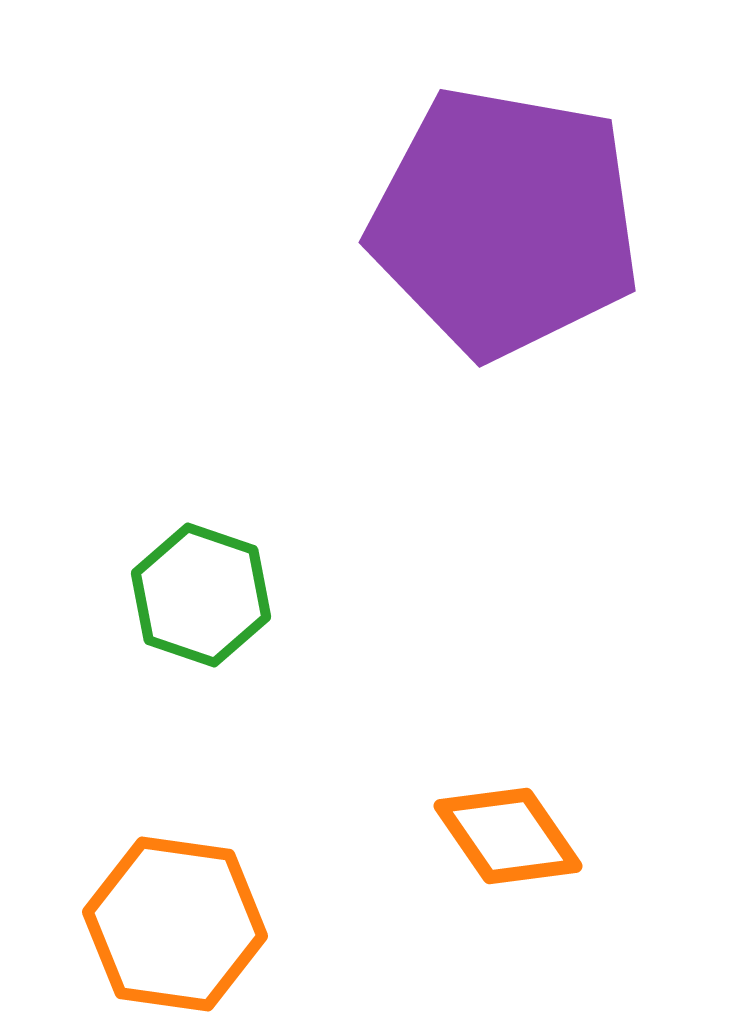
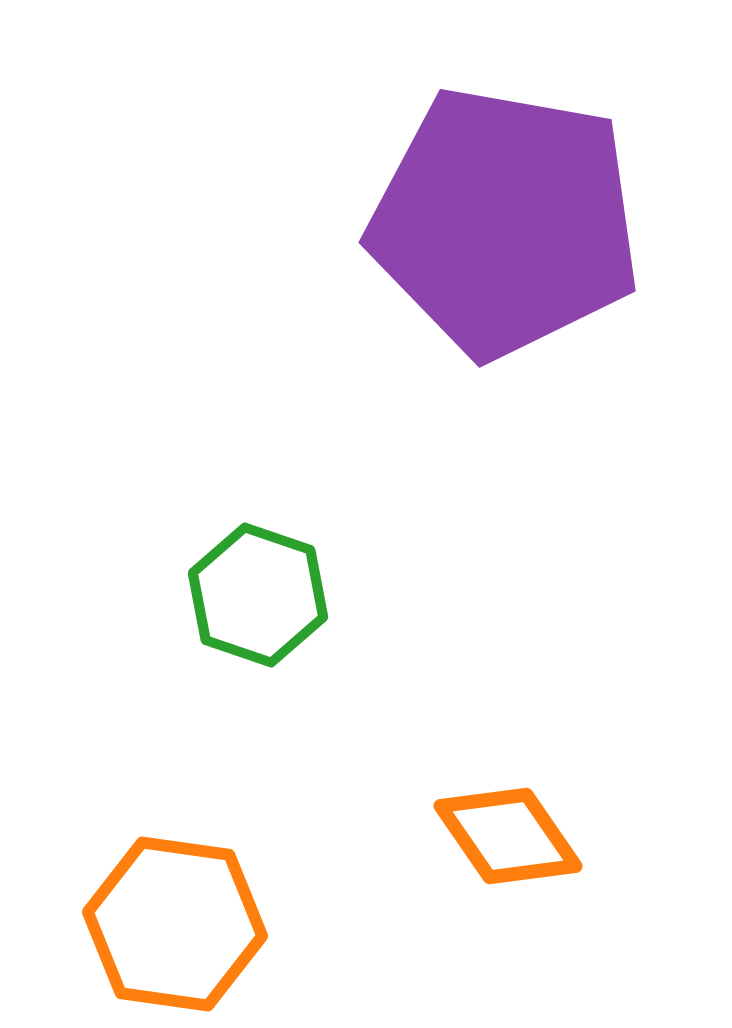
green hexagon: moved 57 px right
